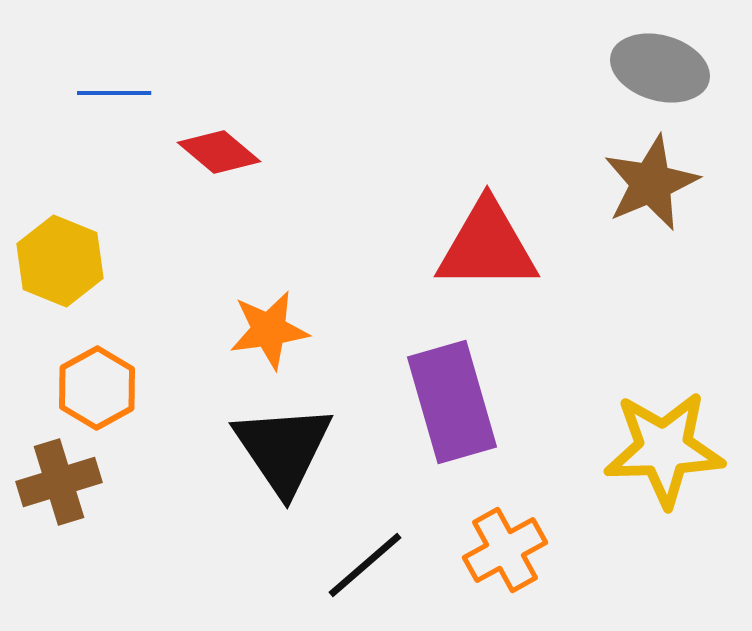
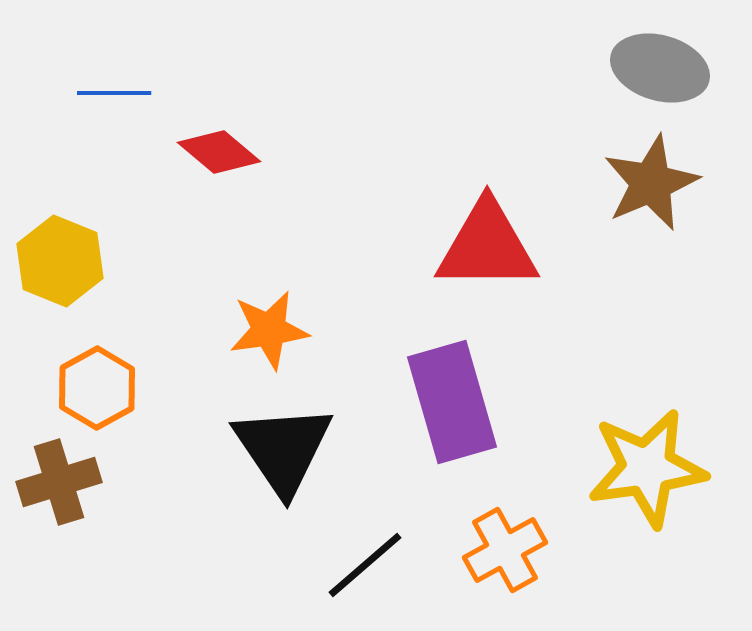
yellow star: moved 17 px left, 19 px down; rotated 6 degrees counterclockwise
